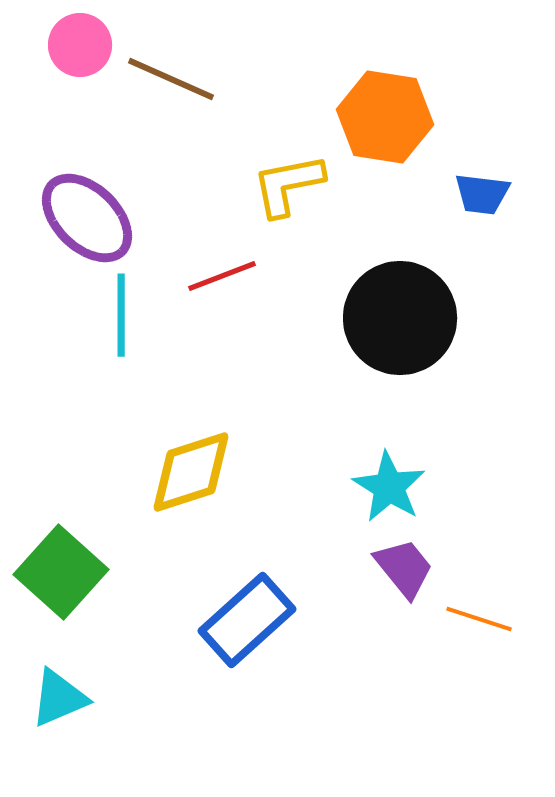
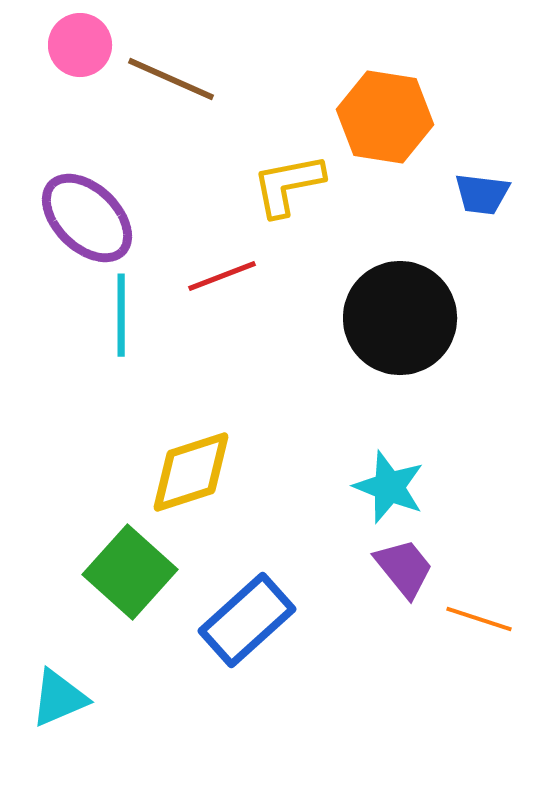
cyan star: rotated 10 degrees counterclockwise
green square: moved 69 px right
